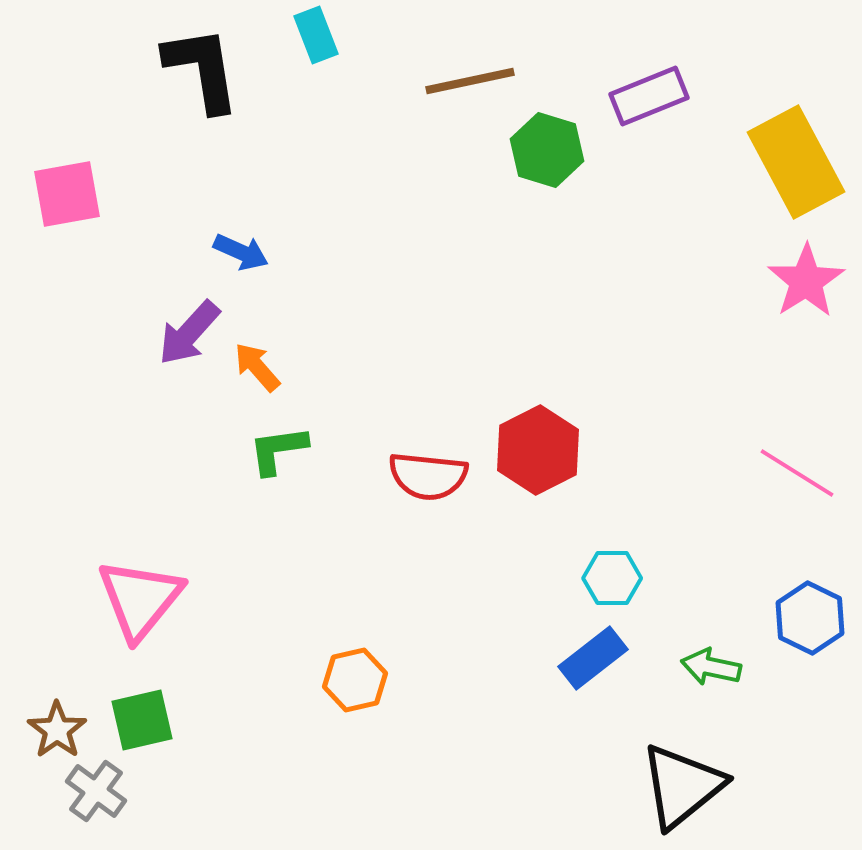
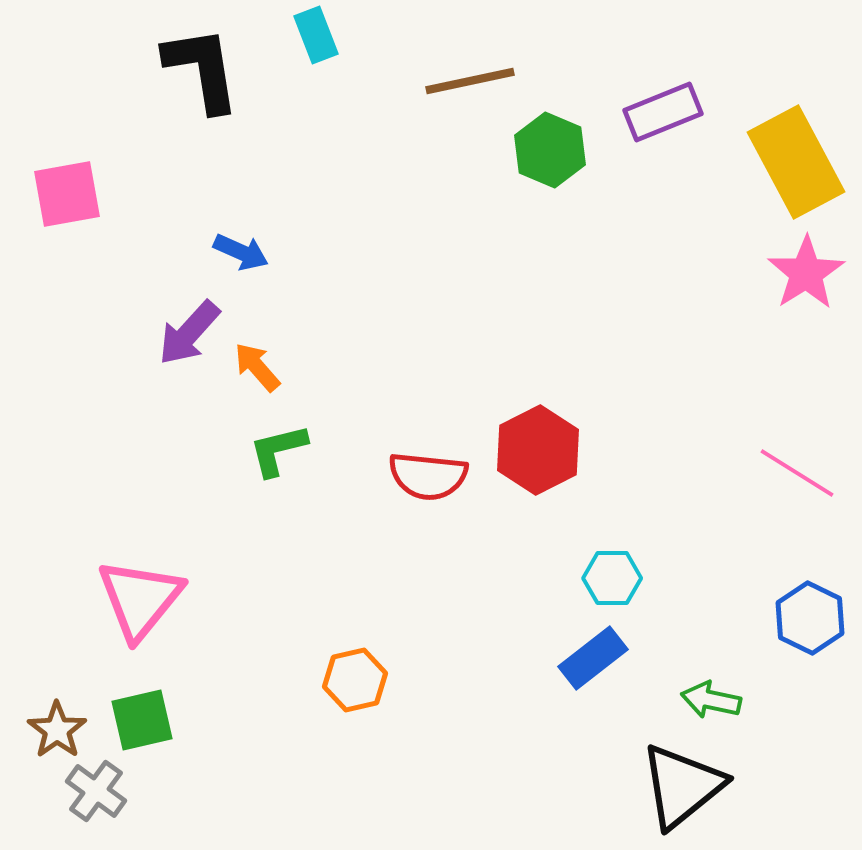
purple rectangle: moved 14 px right, 16 px down
green hexagon: moved 3 px right; rotated 6 degrees clockwise
pink star: moved 8 px up
green L-shape: rotated 6 degrees counterclockwise
green arrow: moved 33 px down
